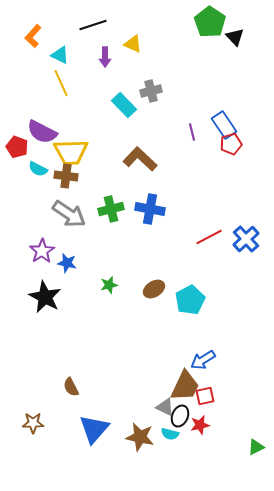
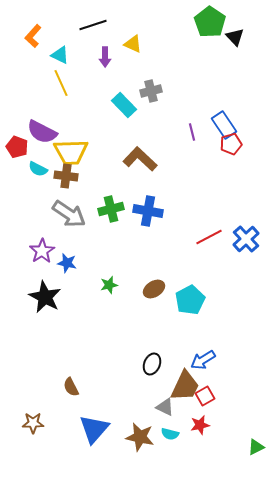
blue cross at (150, 209): moved 2 px left, 2 px down
red square at (205, 396): rotated 18 degrees counterclockwise
black ellipse at (180, 416): moved 28 px left, 52 px up
